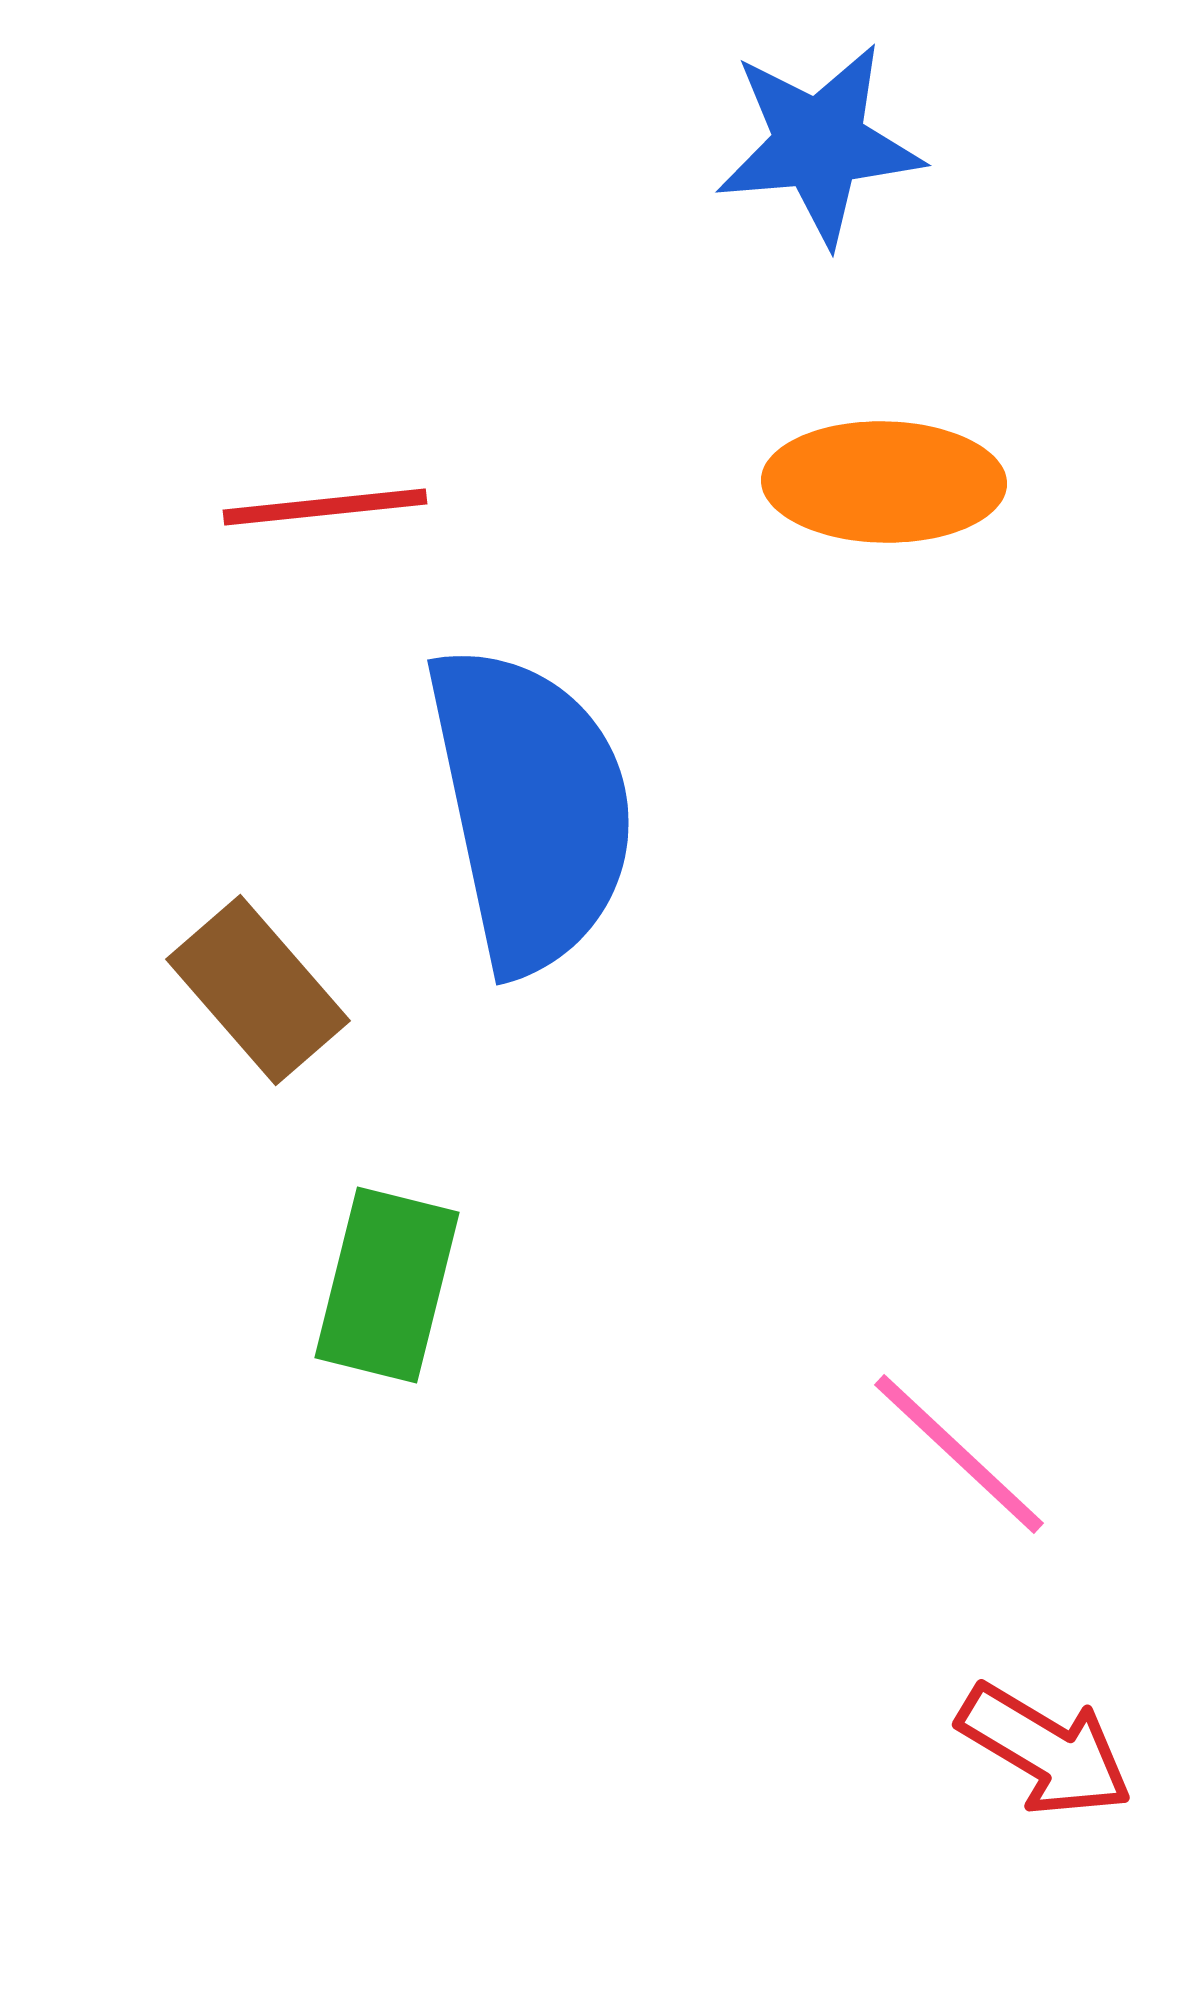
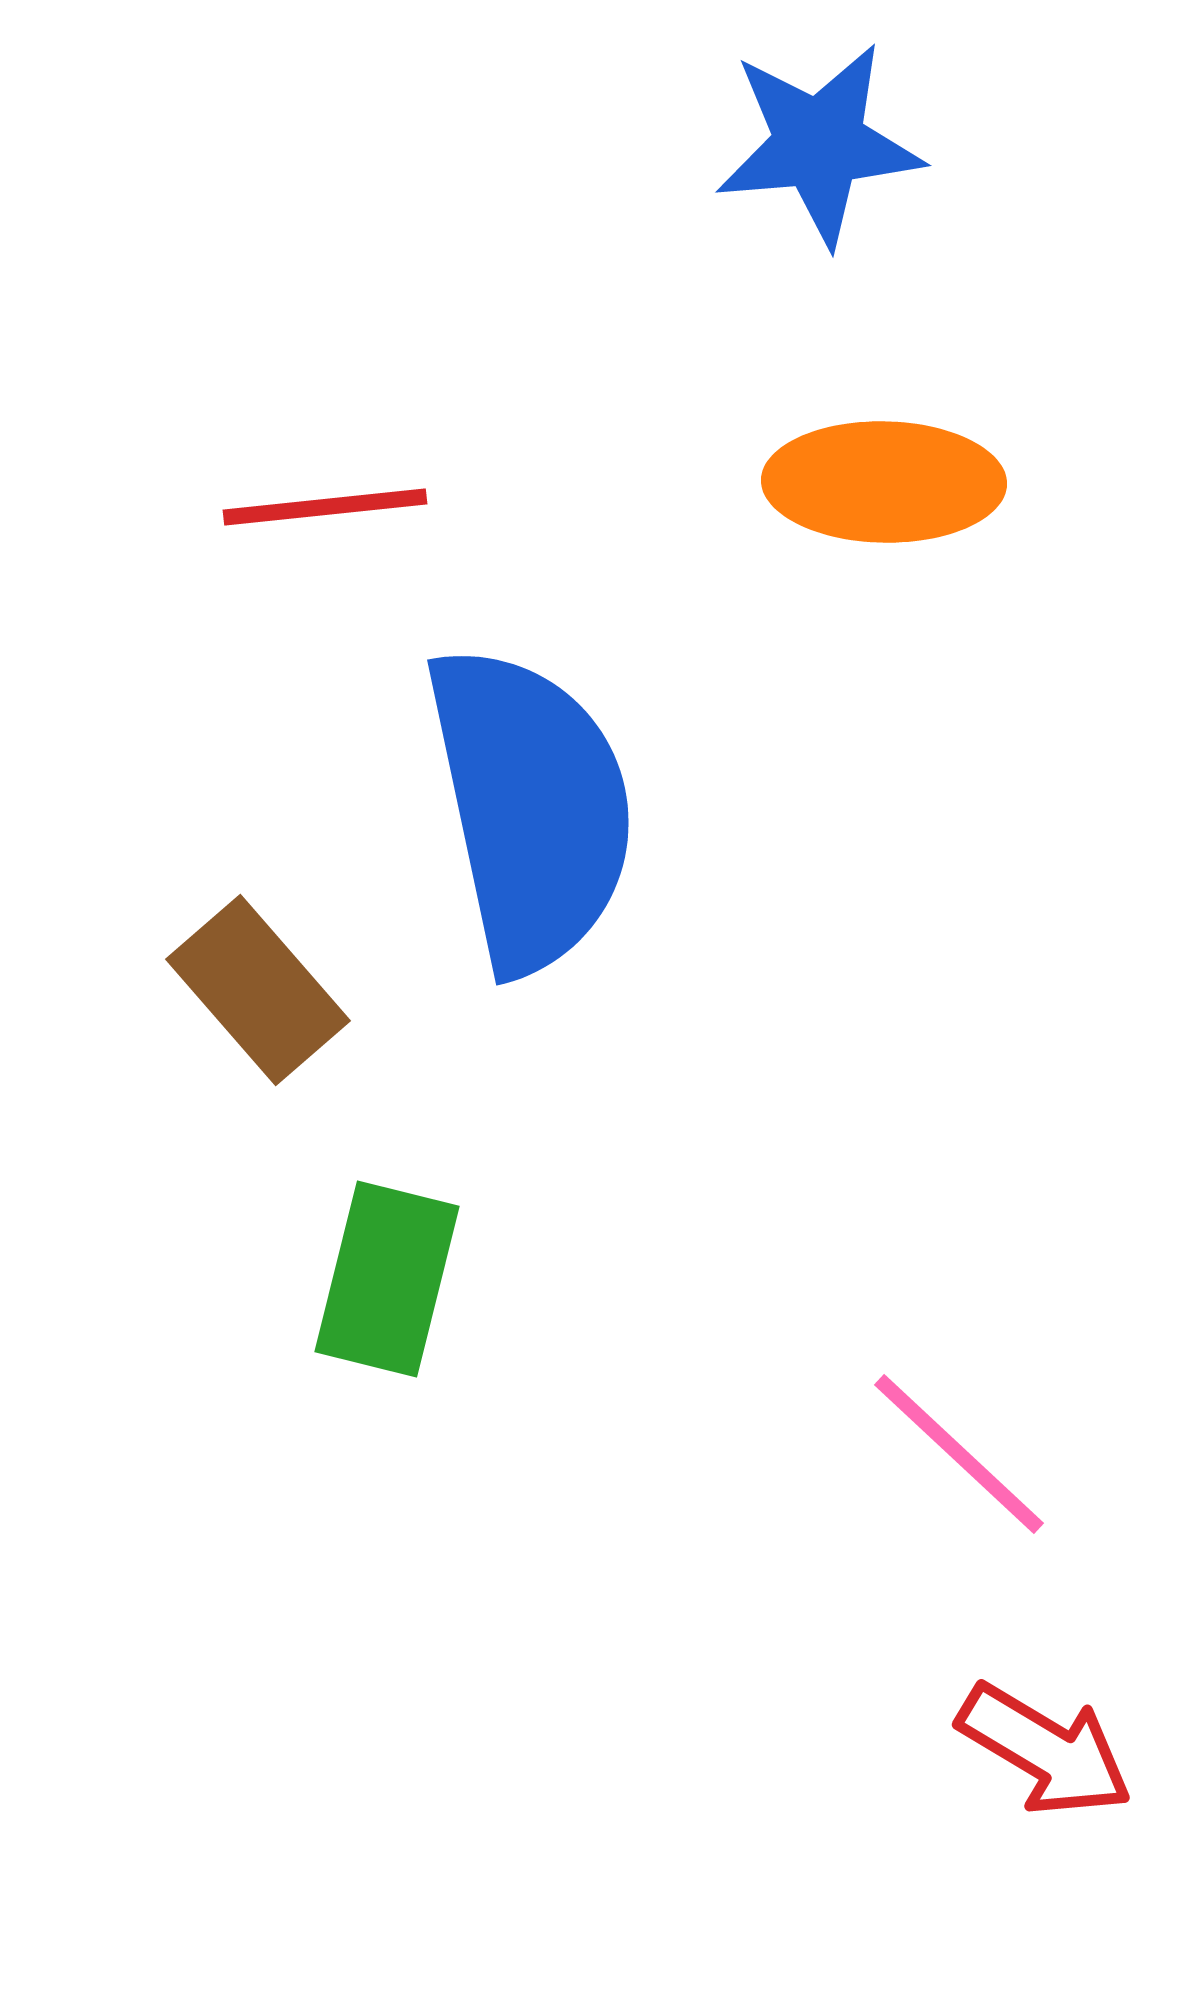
green rectangle: moved 6 px up
